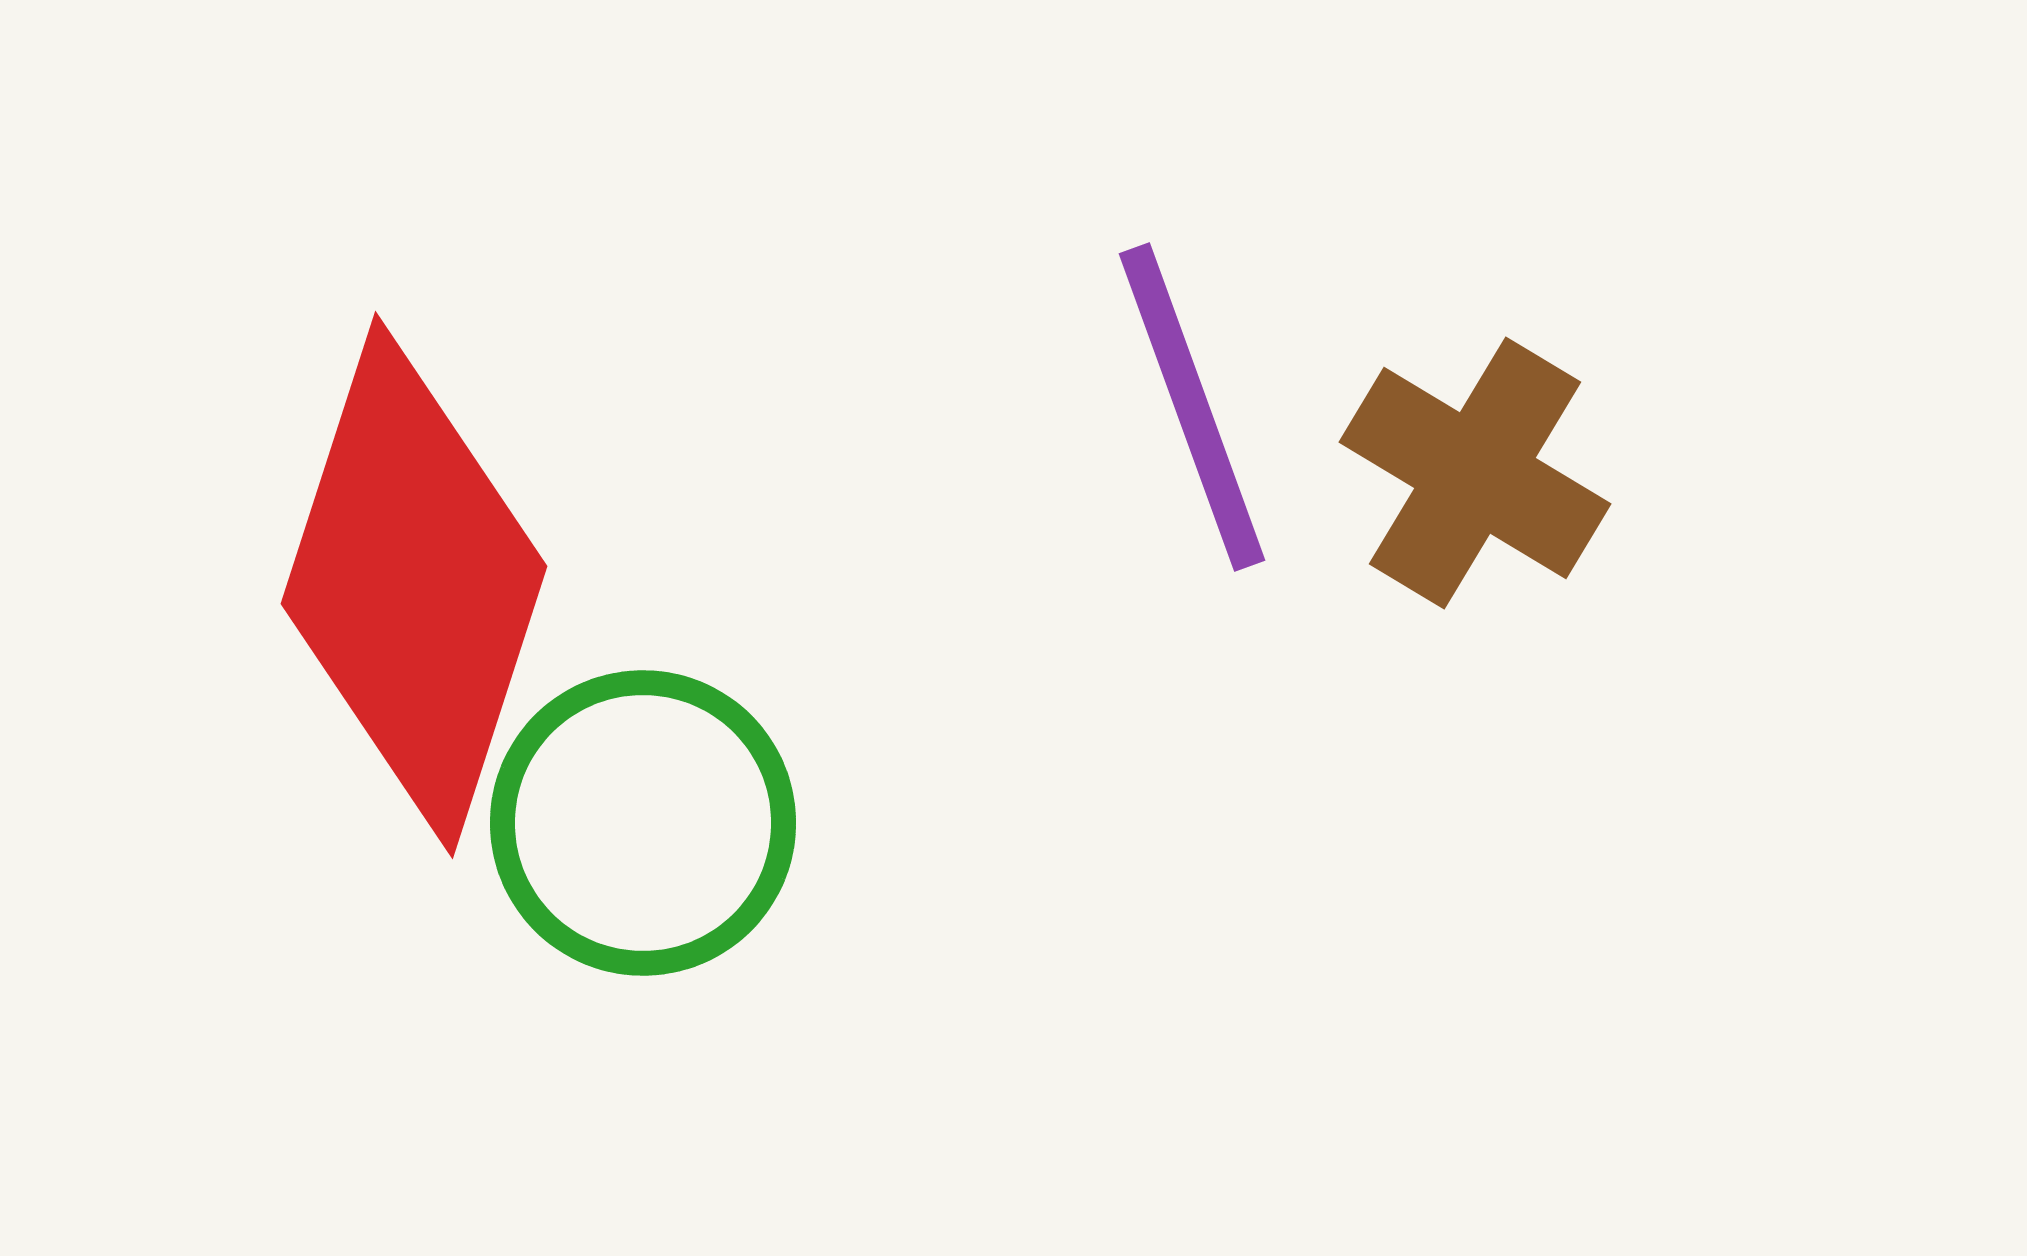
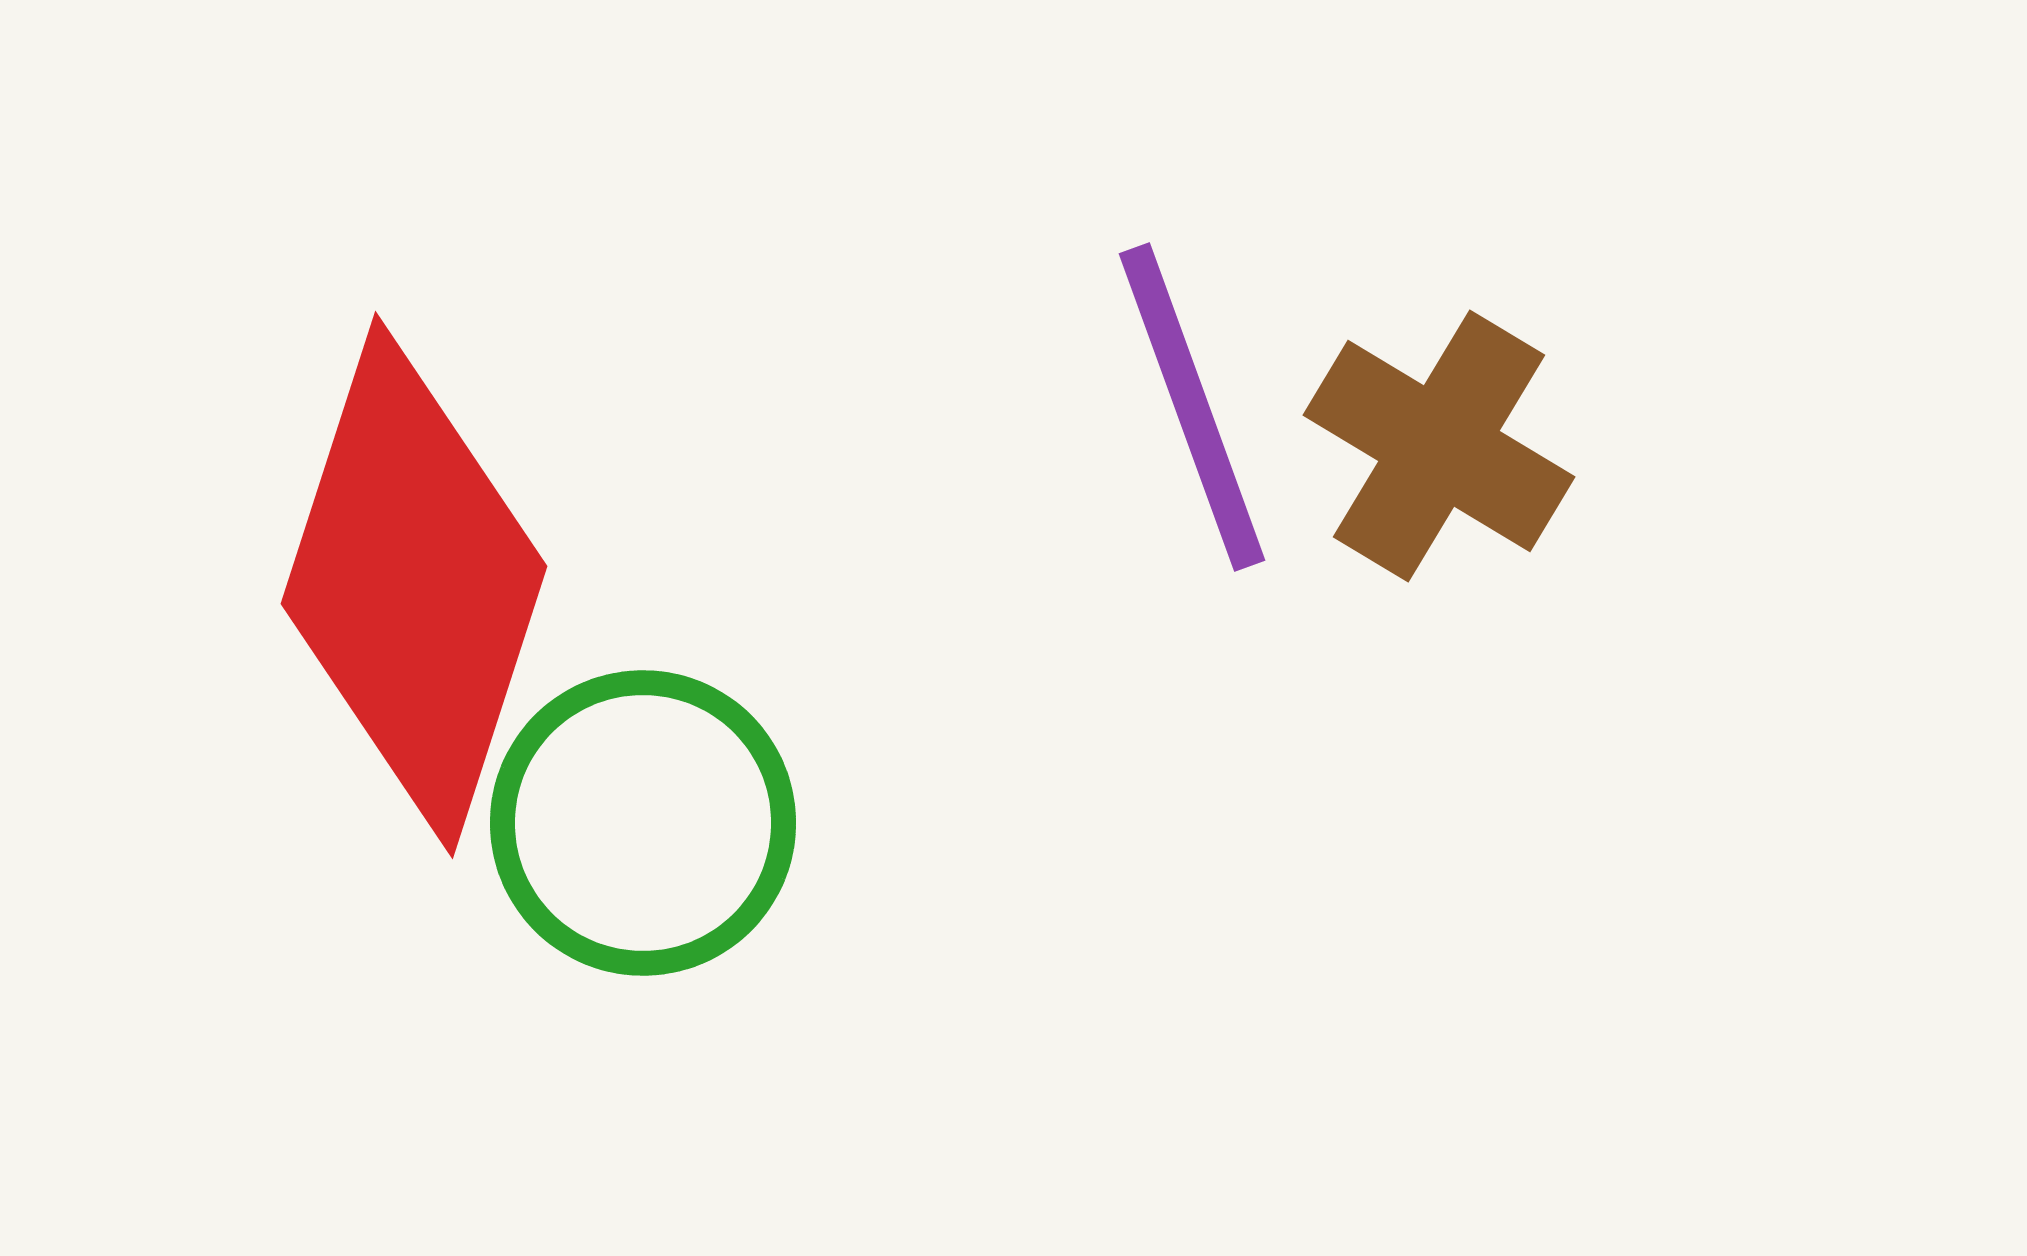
brown cross: moved 36 px left, 27 px up
